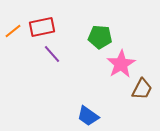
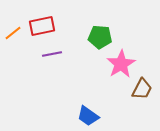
red rectangle: moved 1 px up
orange line: moved 2 px down
purple line: rotated 60 degrees counterclockwise
